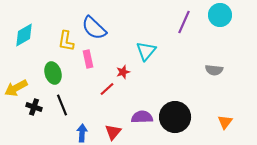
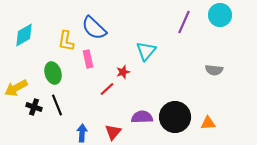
black line: moved 5 px left
orange triangle: moved 17 px left, 1 px down; rotated 49 degrees clockwise
